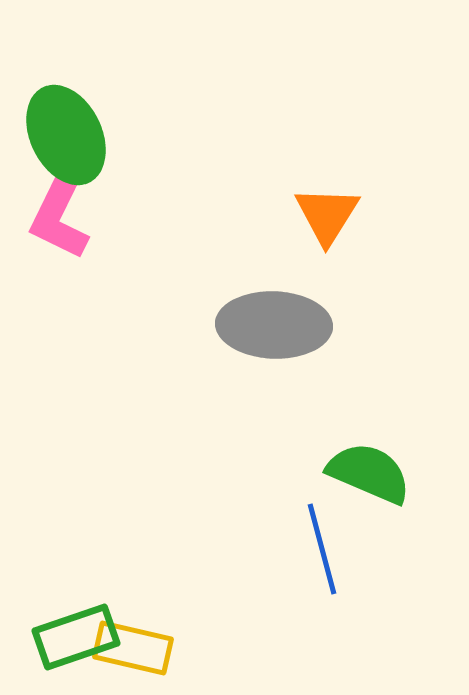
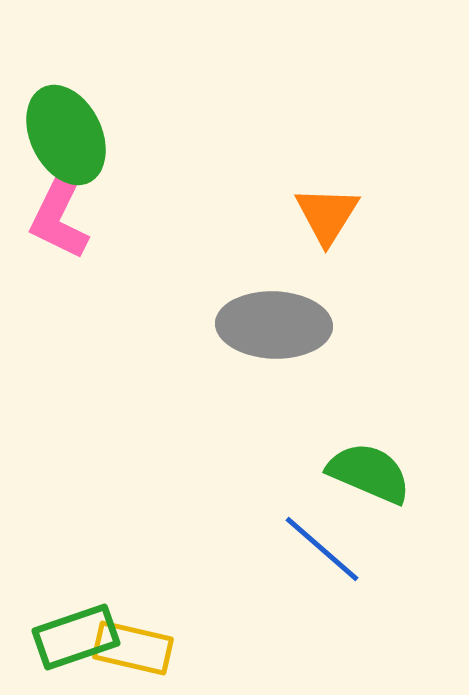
blue line: rotated 34 degrees counterclockwise
